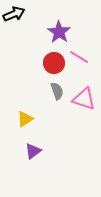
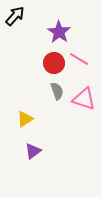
black arrow: moved 1 px right, 2 px down; rotated 25 degrees counterclockwise
pink line: moved 2 px down
